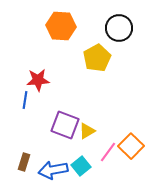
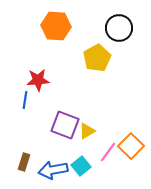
orange hexagon: moved 5 px left
